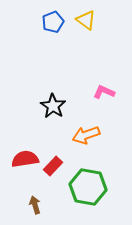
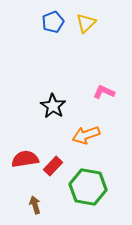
yellow triangle: moved 3 px down; rotated 40 degrees clockwise
